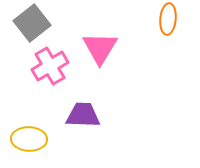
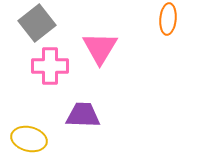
gray square: moved 5 px right
pink cross: rotated 30 degrees clockwise
yellow ellipse: rotated 12 degrees clockwise
